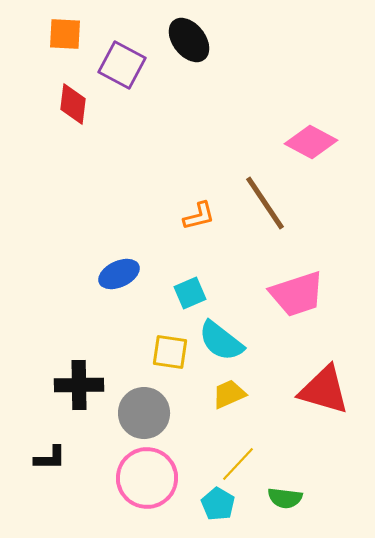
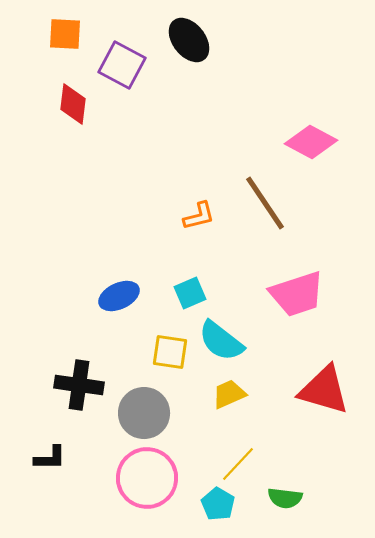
blue ellipse: moved 22 px down
black cross: rotated 9 degrees clockwise
